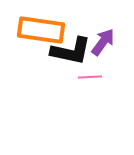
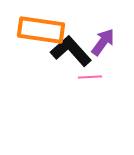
black L-shape: rotated 144 degrees counterclockwise
